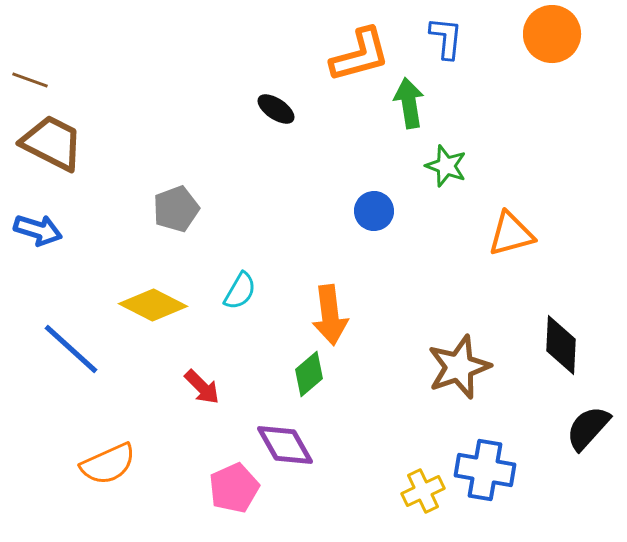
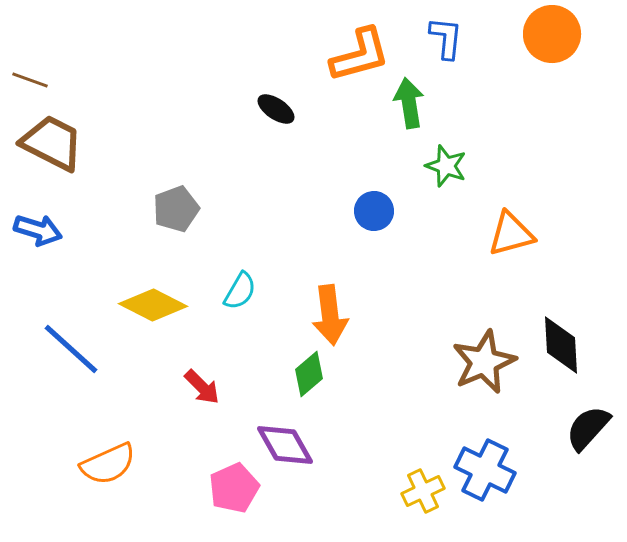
black diamond: rotated 6 degrees counterclockwise
brown star: moved 25 px right, 5 px up; rotated 4 degrees counterclockwise
blue cross: rotated 16 degrees clockwise
